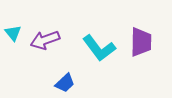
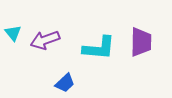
cyan L-shape: rotated 48 degrees counterclockwise
